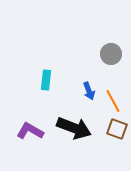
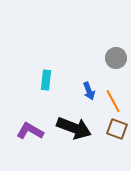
gray circle: moved 5 px right, 4 px down
